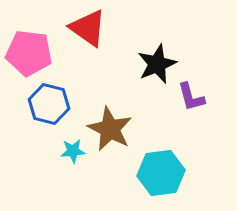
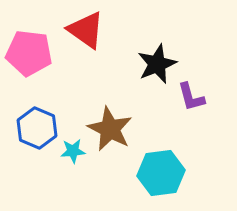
red triangle: moved 2 px left, 2 px down
blue hexagon: moved 12 px left, 24 px down; rotated 9 degrees clockwise
